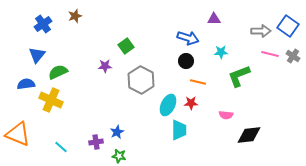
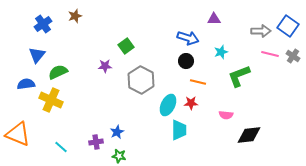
cyan star: rotated 16 degrees counterclockwise
